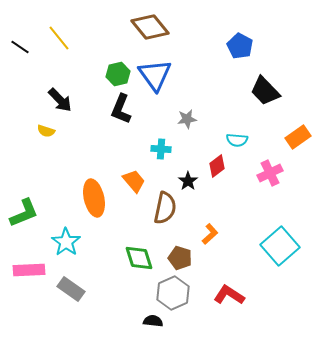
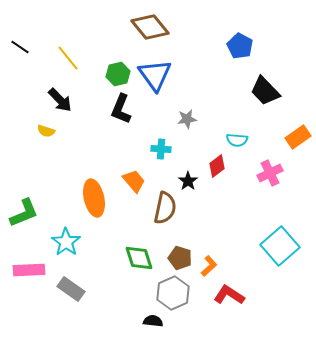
yellow line: moved 9 px right, 20 px down
orange L-shape: moved 1 px left, 32 px down
